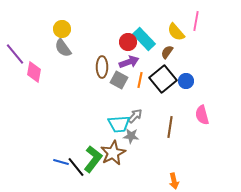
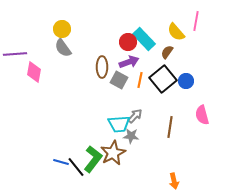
purple line: rotated 55 degrees counterclockwise
